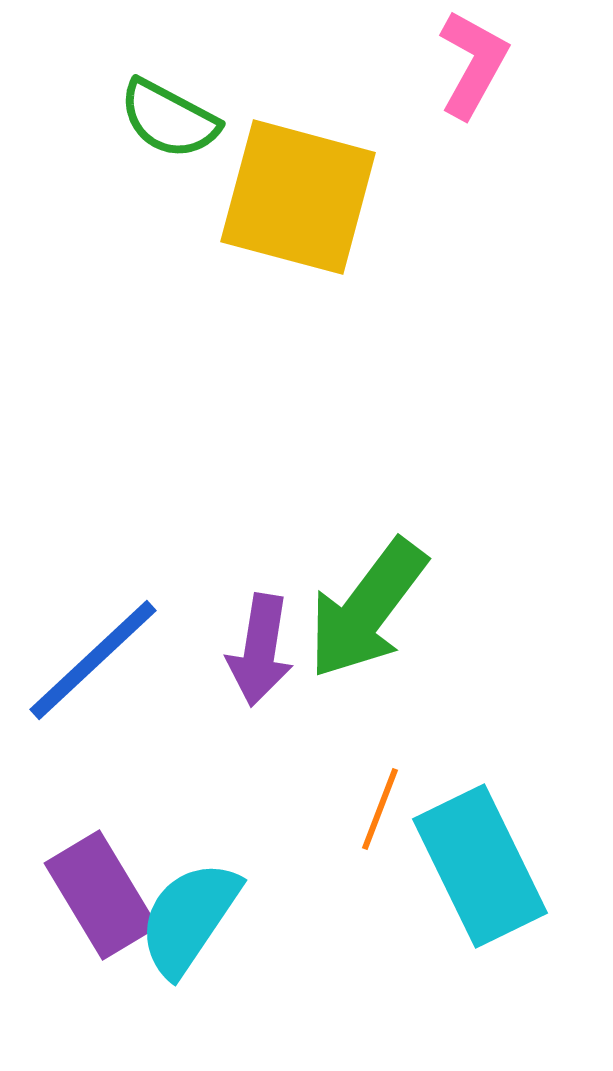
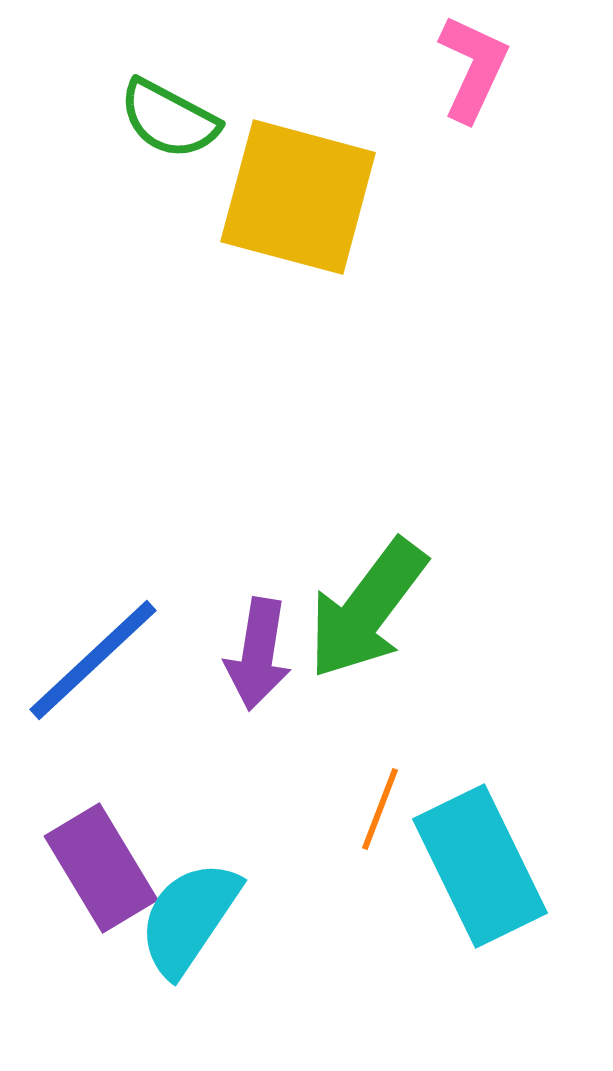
pink L-shape: moved 4 px down; rotated 4 degrees counterclockwise
purple arrow: moved 2 px left, 4 px down
purple rectangle: moved 27 px up
